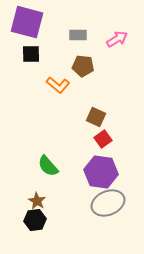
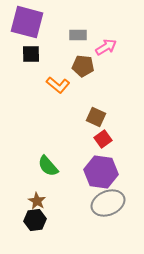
pink arrow: moved 11 px left, 8 px down
